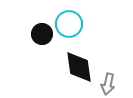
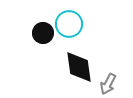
black circle: moved 1 px right, 1 px up
gray arrow: rotated 15 degrees clockwise
